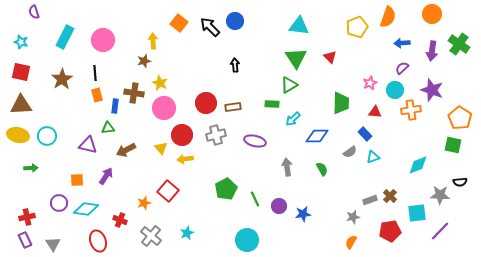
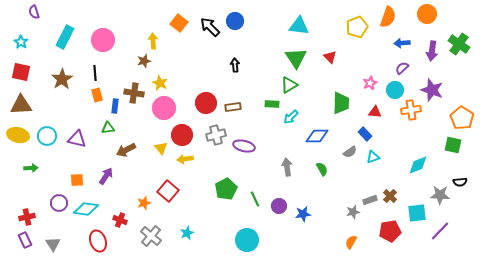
orange circle at (432, 14): moved 5 px left
cyan star at (21, 42): rotated 16 degrees clockwise
orange pentagon at (460, 118): moved 2 px right
cyan arrow at (293, 119): moved 2 px left, 2 px up
purple ellipse at (255, 141): moved 11 px left, 5 px down
purple triangle at (88, 145): moved 11 px left, 6 px up
gray star at (353, 217): moved 5 px up
